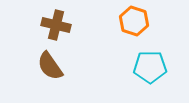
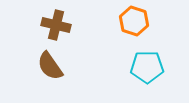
cyan pentagon: moved 3 px left
